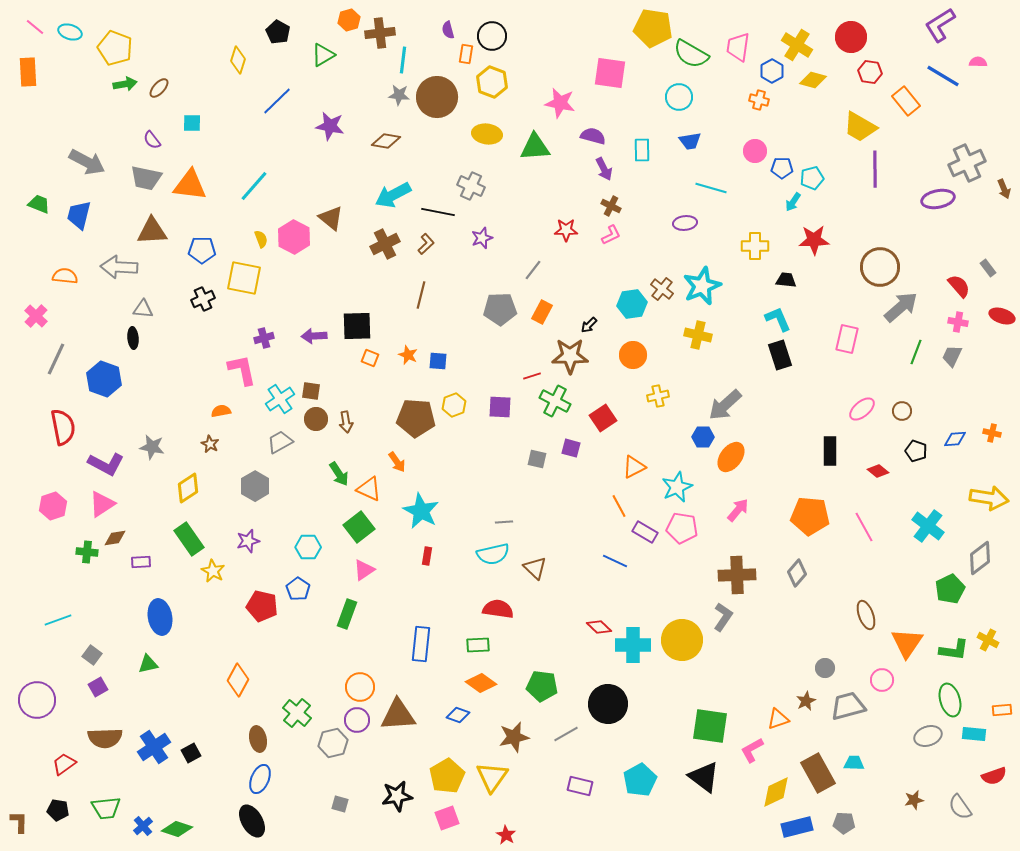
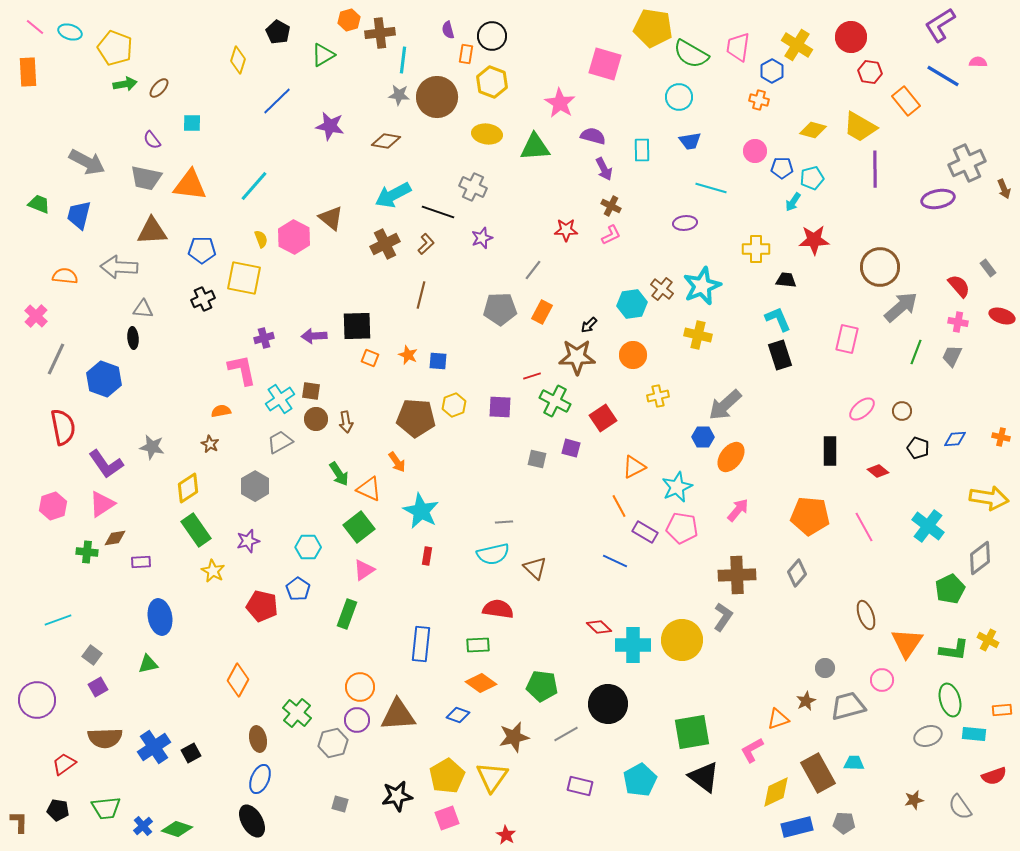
pink square at (610, 73): moved 5 px left, 9 px up; rotated 8 degrees clockwise
yellow diamond at (813, 80): moved 50 px down
pink star at (560, 103): rotated 20 degrees clockwise
gray cross at (471, 186): moved 2 px right, 1 px down
black line at (438, 212): rotated 8 degrees clockwise
yellow cross at (755, 246): moved 1 px right, 3 px down
brown star at (570, 356): moved 7 px right, 1 px down
orange cross at (992, 433): moved 9 px right, 4 px down
black pentagon at (916, 451): moved 2 px right, 3 px up
purple L-shape at (106, 464): rotated 27 degrees clockwise
green rectangle at (189, 539): moved 7 px right, 9 px up
green square at (710, 726): moved 18 px left, 6 px down; rotated 18 degrees counterclockwise
